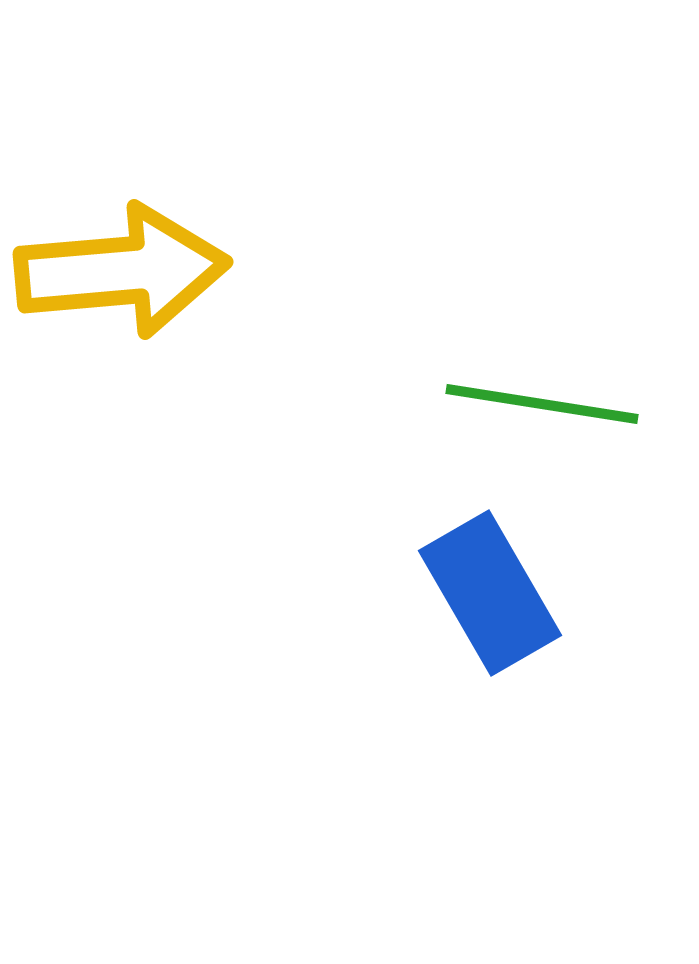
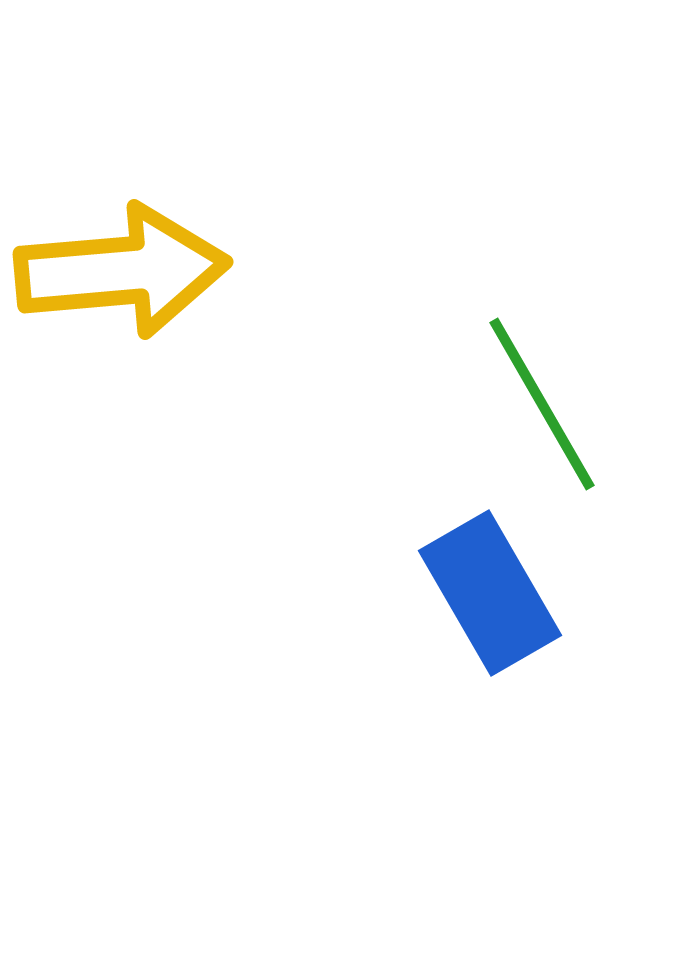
green line: rotated 51 degrees clockwise
